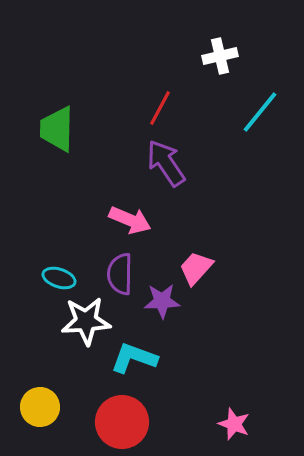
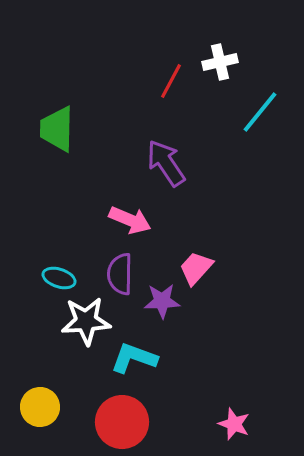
white cross: moved 6 px down
red line: moved 11 px right, 27 px up
